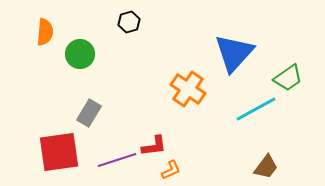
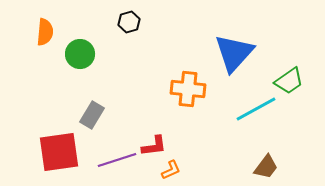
green trapezoid: moved 1 px right, 3 px down
orange cross: rotated 28 degrees counterclockwise
gray rectangle: moved 3 px right, 2 px down
